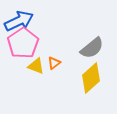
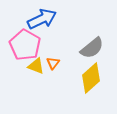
blue arrow: moved 23 px right, 2 px up
pink pentagon: moved 2 px right, 2 px down; rotated 8 degrees counterclockwise
orange triangle: moved 1 px left; rotated 16 degrees counterclockwise
